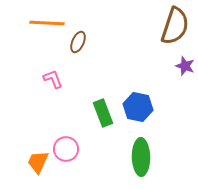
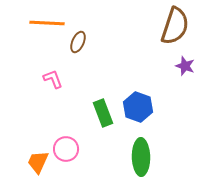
blue hexagon: rotated 8 degrees clockwise
